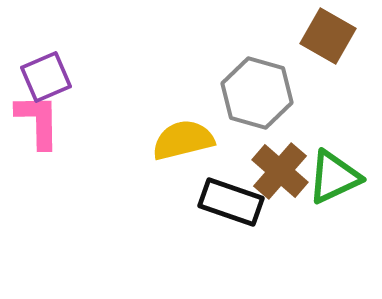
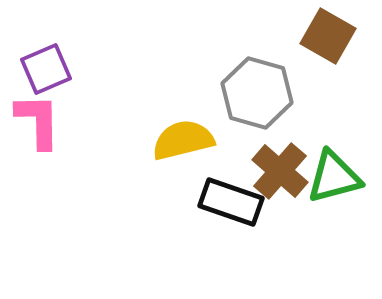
purple square: moved 8 px up
green triangle: rotated 10 degrees clockwise
